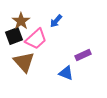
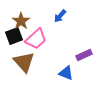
blue arrow: moved 4 px right, 5 px up
purple rectangle: moved 1 px right
